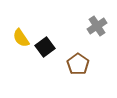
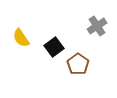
black square: moved 9 px right
